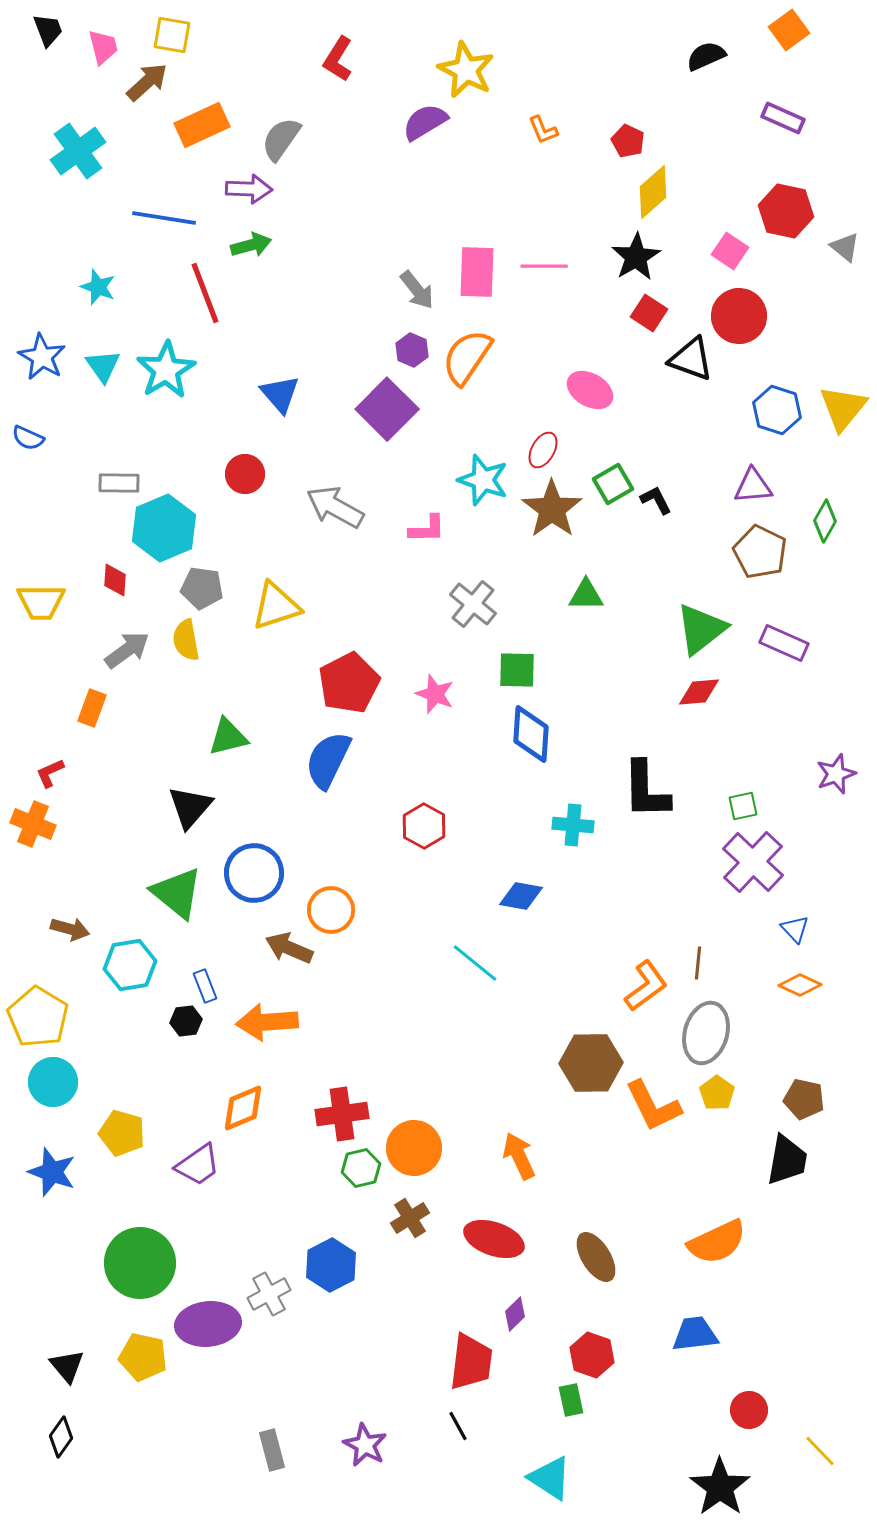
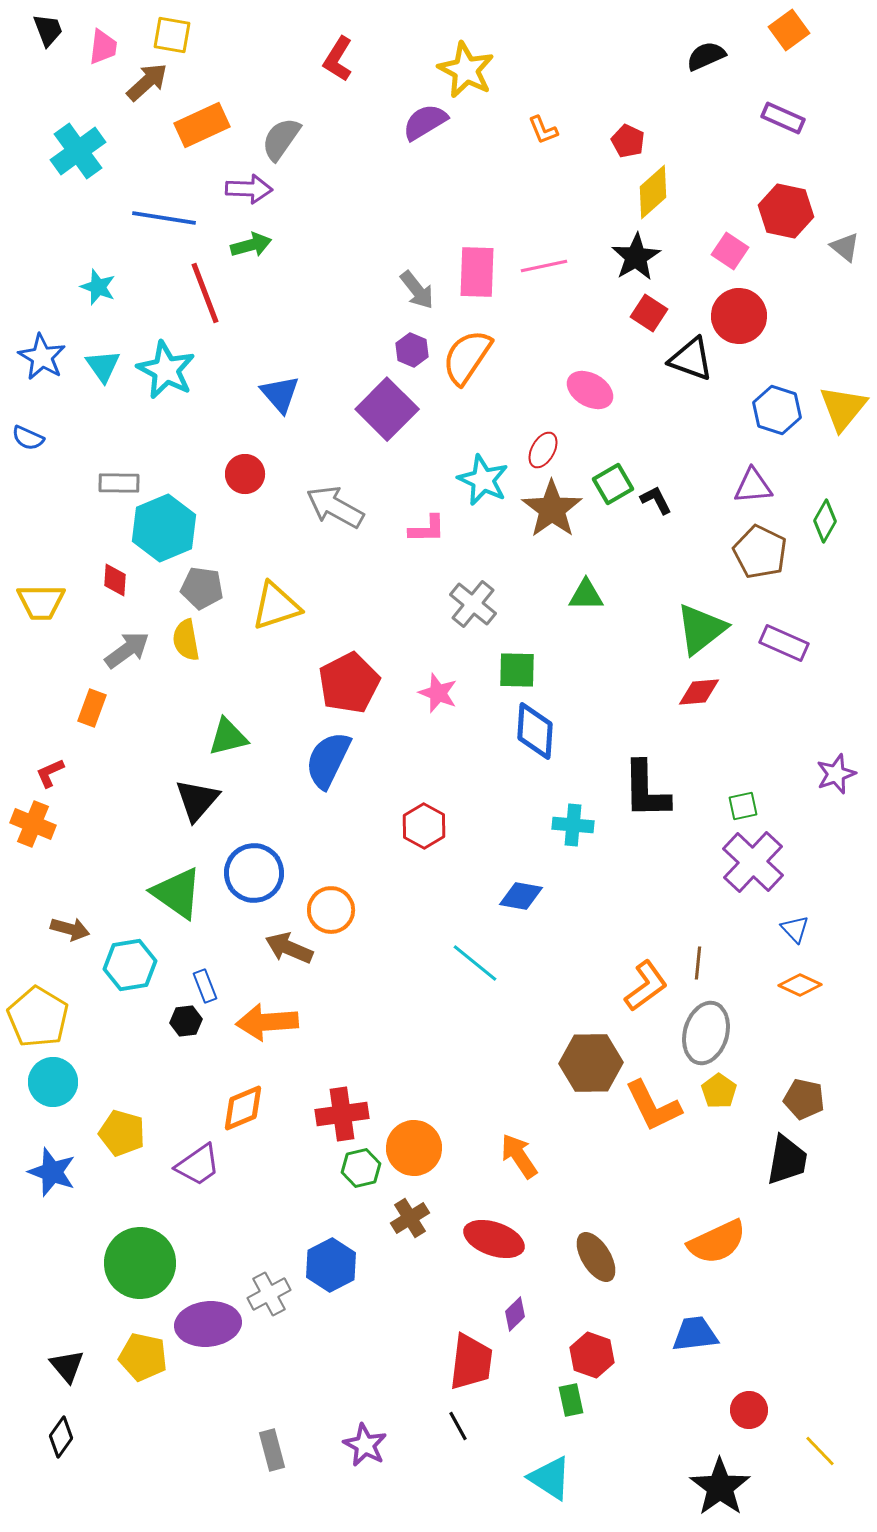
pink trapezoid at (103, 47): rotated 21 degrees clockwise
pink line at (544, 266): rotated 12 degrees counterclockwise
cyan star at (166, 370): rotated 14 degrees counterclockwise
cyan star at (483, 480): rotated 6 degrees clockwise
pink star at (435, 694): moved 3 px right, 1 px up
blue diamond at (531, 734): moved 4 px right, 3 px up
black triangle at (190, 807): moved 7 px right, 7 px up
green triangle at (177, 893): rotated 4 degrees counterclockwise
yellow pentagon at (717, 1093): moved 2 px right, 2 px up
orange arrow at (519, 1156): rotated 9 degrees counterclockwise
